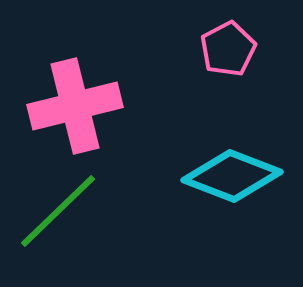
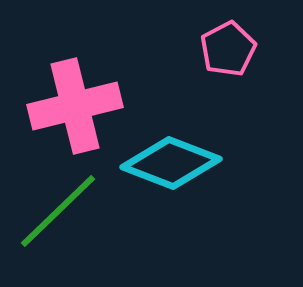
cyan diamond: moved 61 px left, 13 px up
